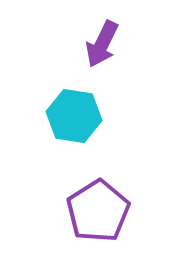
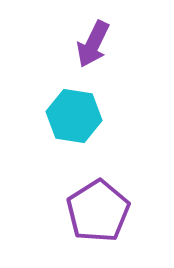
purple arrow: moved 9 px left
